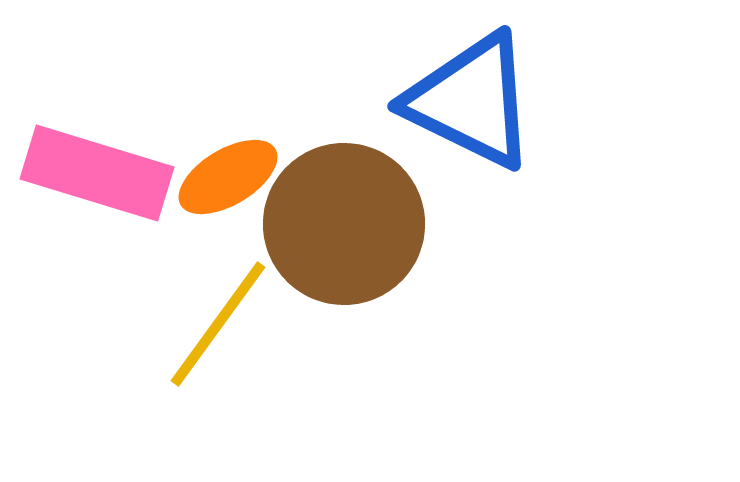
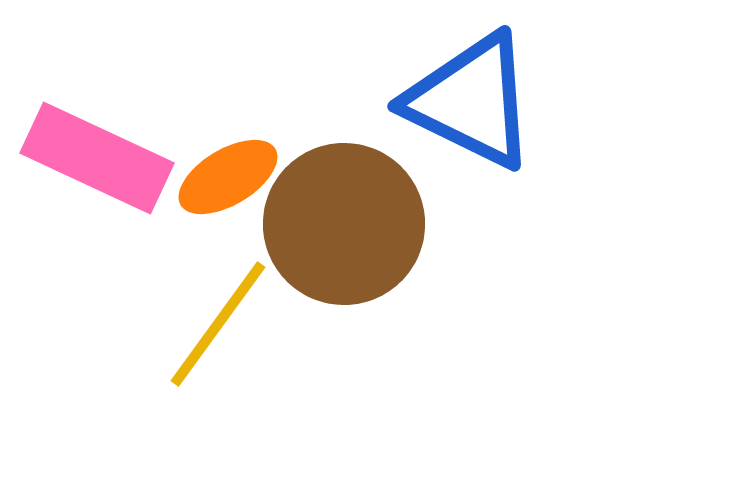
pink rectangle: moved 15 px up; rotated 8 degrees clockwise
